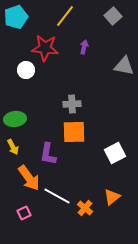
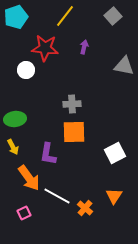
orange triangle: moved 2 px right, 1 px up; rotated 18 degrees counterclockwise
